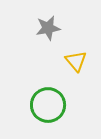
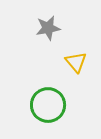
yellow triangle: moved 1 px down
